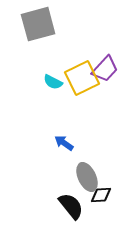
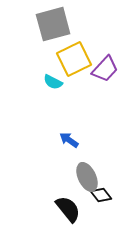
gray square: moved 15 px right
yellow square: moved 8 px left, 19 px up
blue arrow: moved 5 px right, 3 px up
black diamond: rotated 55 degrees clockwise
black semicircle: moved 3 px left, 3 px down
